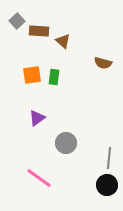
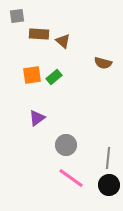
gray square: moved 5 px up; rotated 35 degrees clockwise
brown rectangle: moved 3 px down
green rectangle: rotated 42 degrees clockwise
gray circle: moved 2 px down
gray line: moved 1 px left
pink line: moved 32 px right
black circle: moved 2 px right
